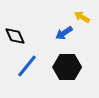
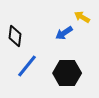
black diamond: rotated 30 degrees clockwise
black hexagon: moved 6 px down
